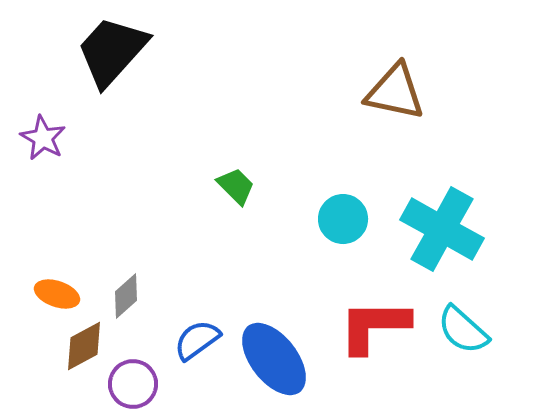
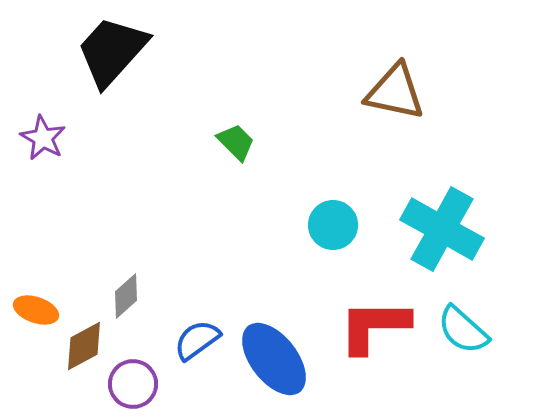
green trapezoid: moved 44 px up
cyan circle: moved 10 px left, 6 px down
orange ellipse: moved 21 px left, 16 px down
